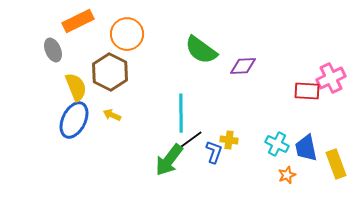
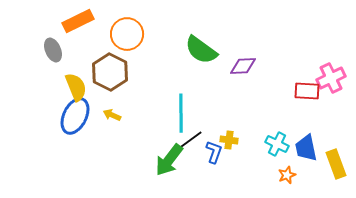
blue ellipse: moved 1 px right, 4 px up
